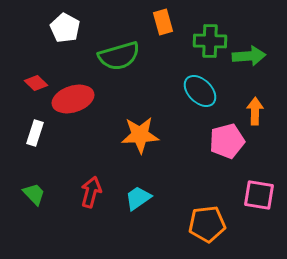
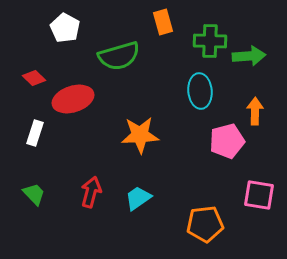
red diamond: moved 2 px left, 5 px up
cyan ellipse: rotated 40 degrees clockwise
orange pentagon: moved 2 px left
